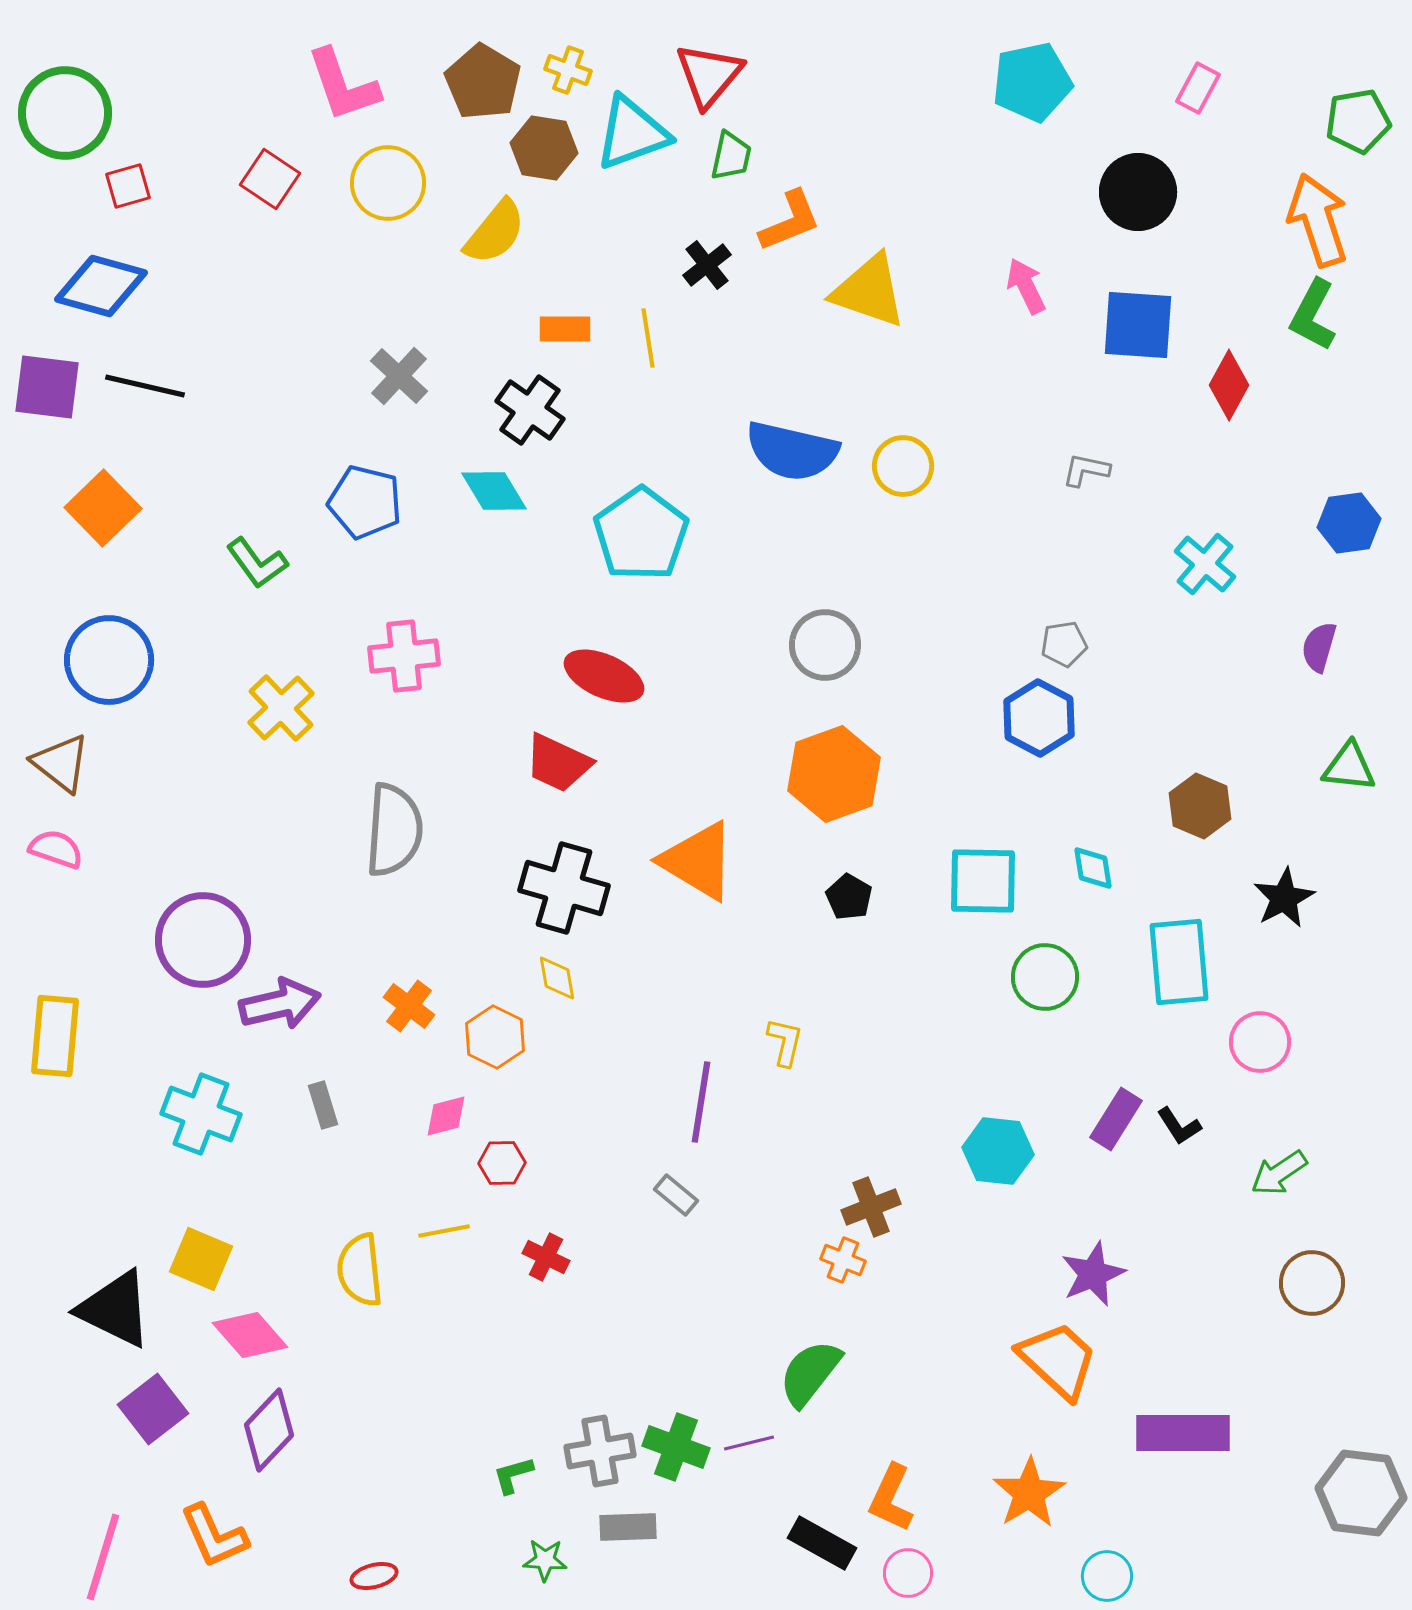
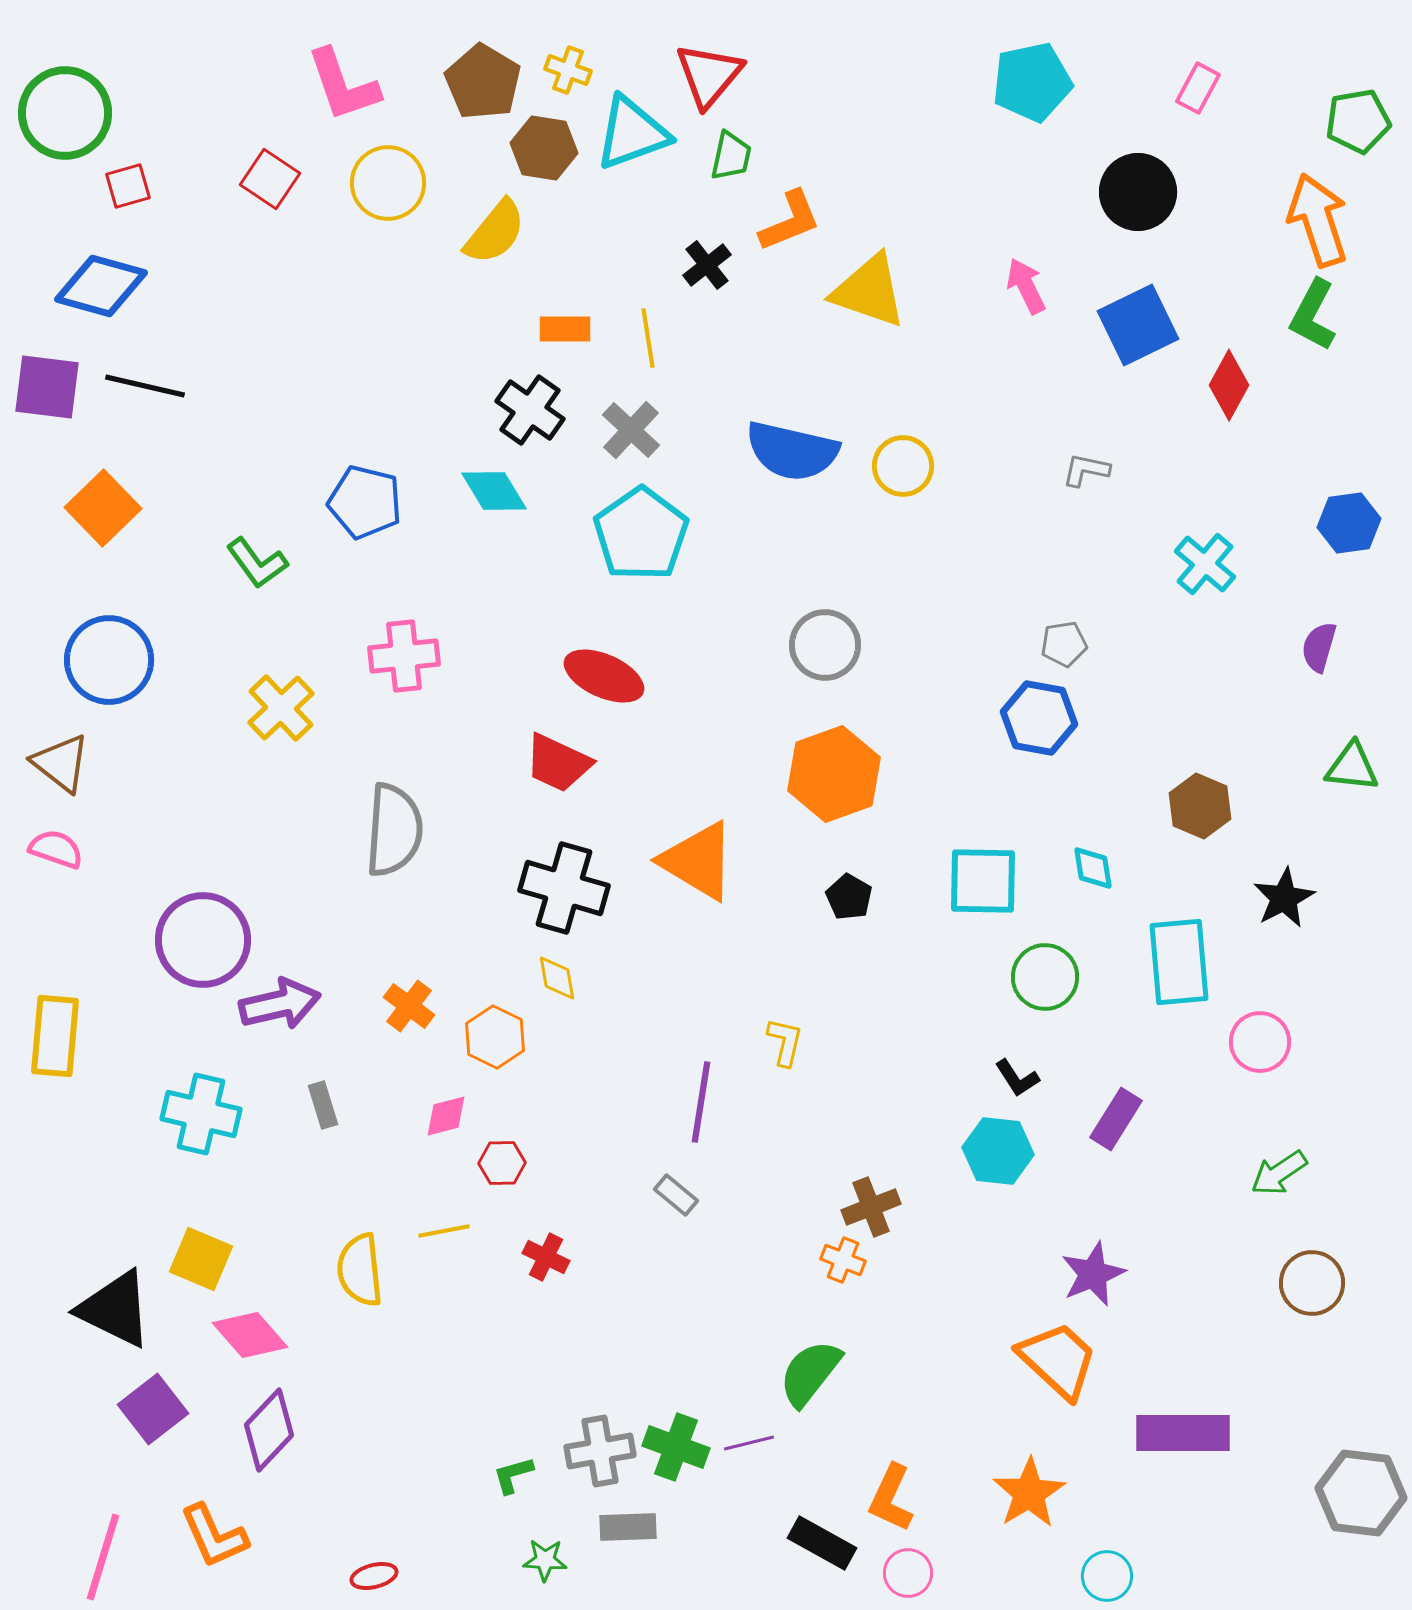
blue square at (1138, 325): rotated 30 degrees counterclockwise
gray cross at (399, 376): moved 232 px right, 54 px down
blue hexagon at (1039, 718): rotated 18 degrees counterclockwise
green triangle at (1349, 767): moved 3 px right
cyan cross at (201, 1114): rotated 8 degrees counterclockwise
black L-shape at (1179, 1126): moved 162 px left, 48 px up
